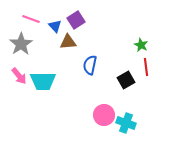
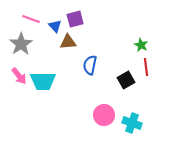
purple square: moved 1 px left, 1 px up; rotated 18 degrees clockwise
cyan cross: moved 6 px right
